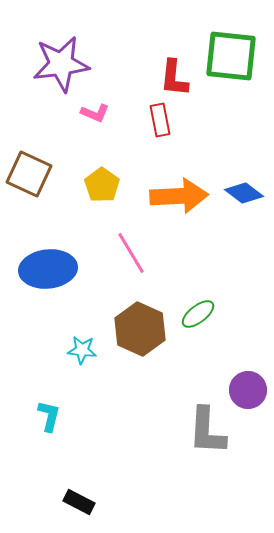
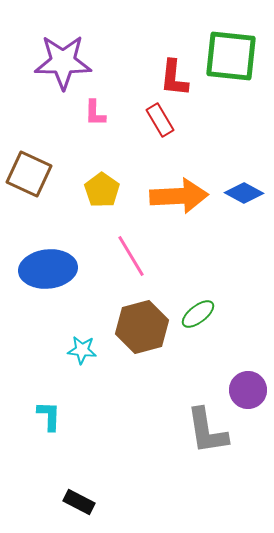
purple star: moved 2 px right, 2 px up; rotated 8 degrees clockwise
pink L-shape: rotated 68 degrees clockwise
red rectangle: rotated 20 degrees counterclockwise
yellow pentagon: moved 5 px down
blue diamond: rotated 9 degrees counterclockwise
pink line: moved 3 px down
brown hexagon: moved 2 px right, 2 px up; rotated 21 degrees clockwise
cyan L-shape: rotated 12 degrees counterclockwise
gray L-shape: rotated 12 degrees counterclockwise
